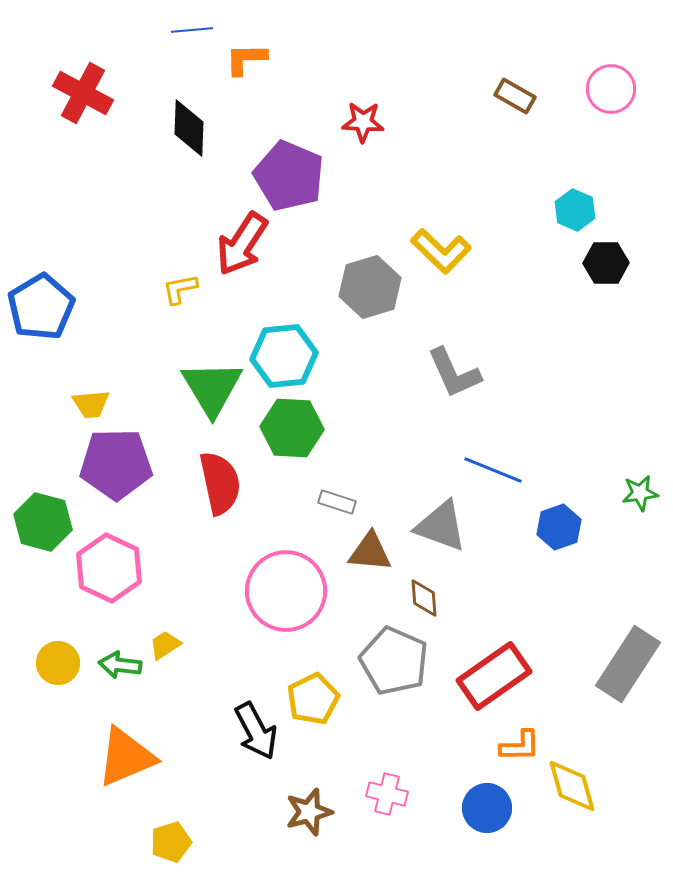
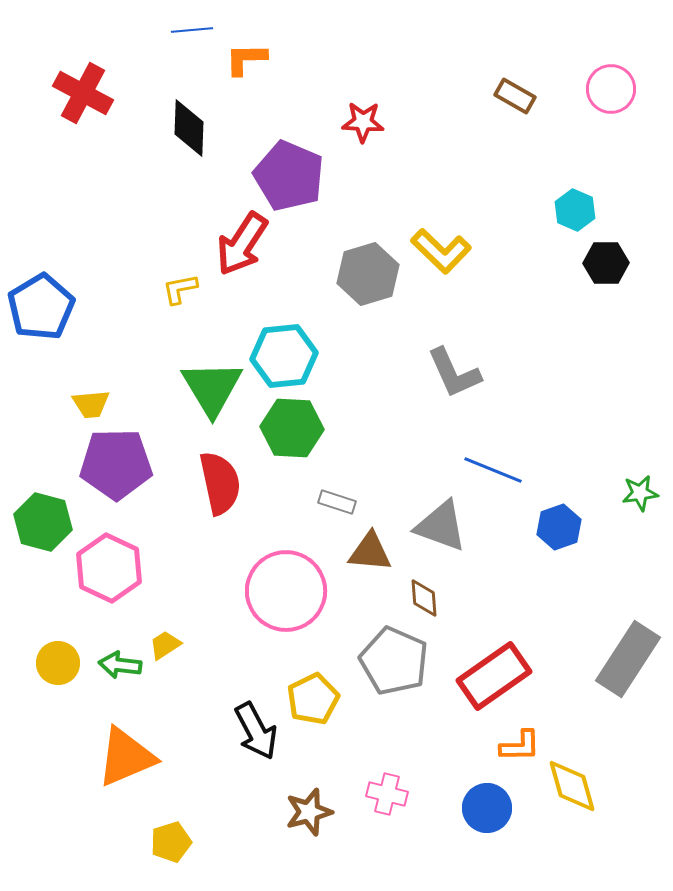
gray hexagon at (370, 287): moved 2 px left, 13 px up
gray rectangle at (628, 664): moved 5 px up
